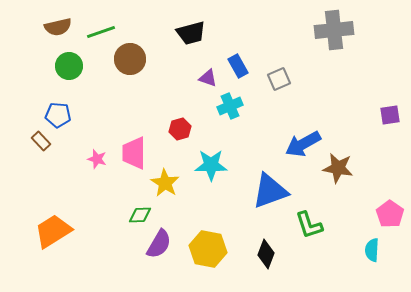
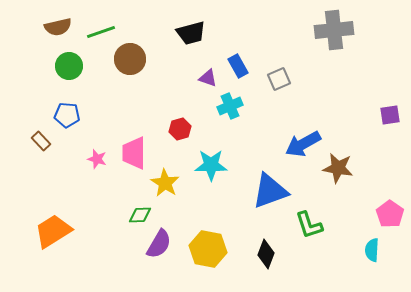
blue pentagon: moved 9 px right
